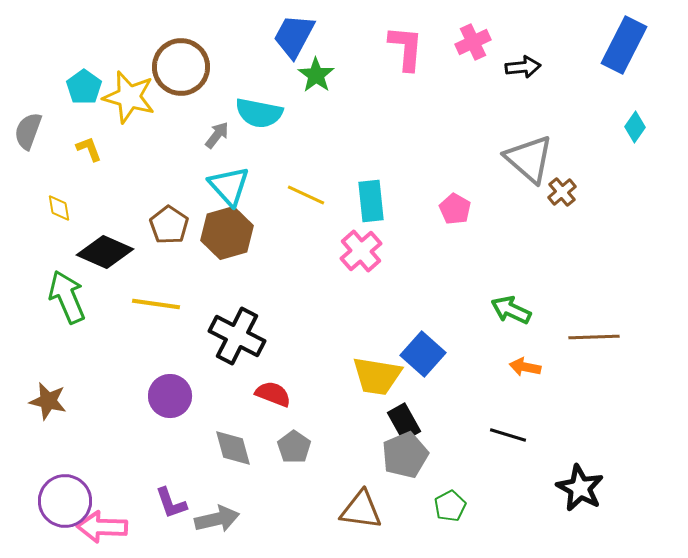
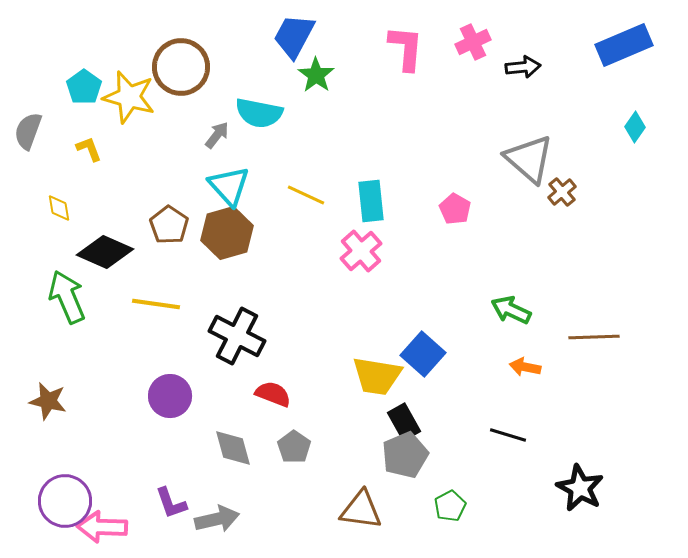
blue rectangle at (624, 45): rotated 40 degrees clockwise
